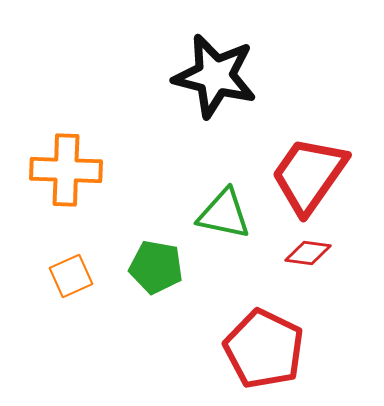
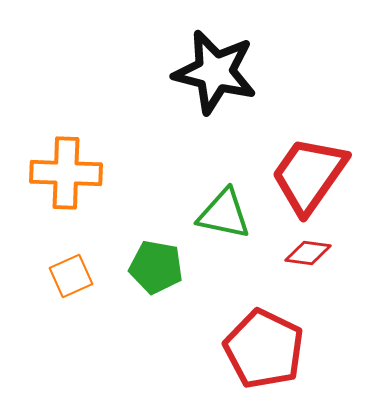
black star: moved 4 px up
orange cross: moved 3 px down
